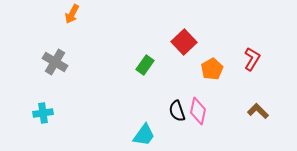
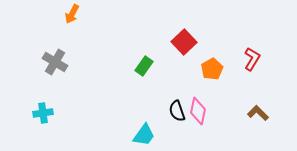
green rectangle: moved 1 px left, 1 px down
brown L-shape: moved 2 px down
